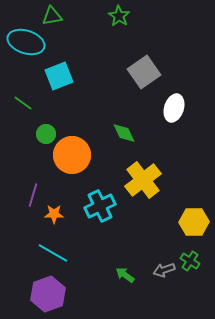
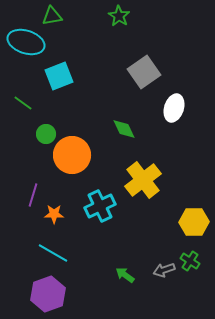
green diamond: moved 4 px up
